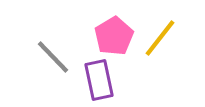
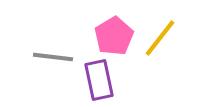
gray line: rotated 39 degrees counterclockwise
